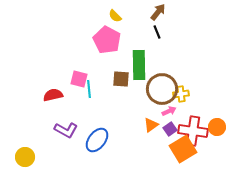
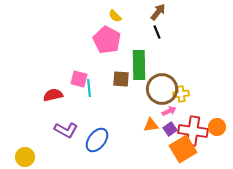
cyan line: moved 1 px up
orange triangle: rotated 28 degrees clockwise
